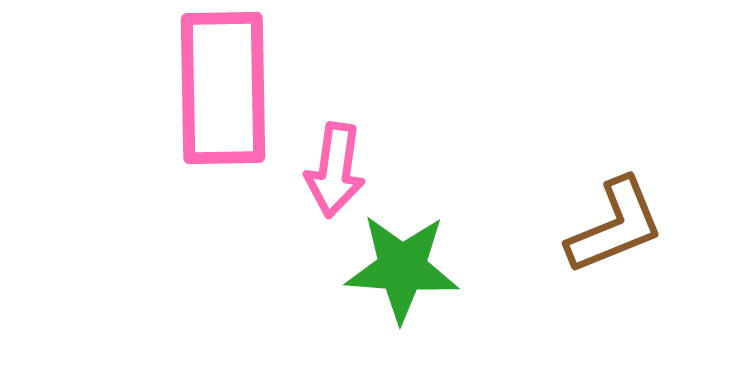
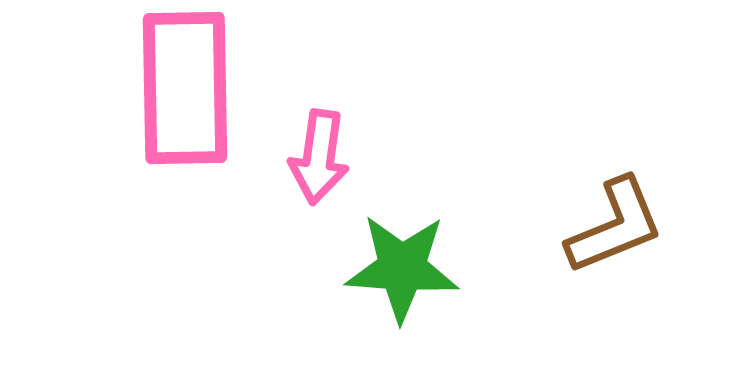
pink rectangle: moved 38 px left
pink arrow: moved 16 px left, 13 px up
